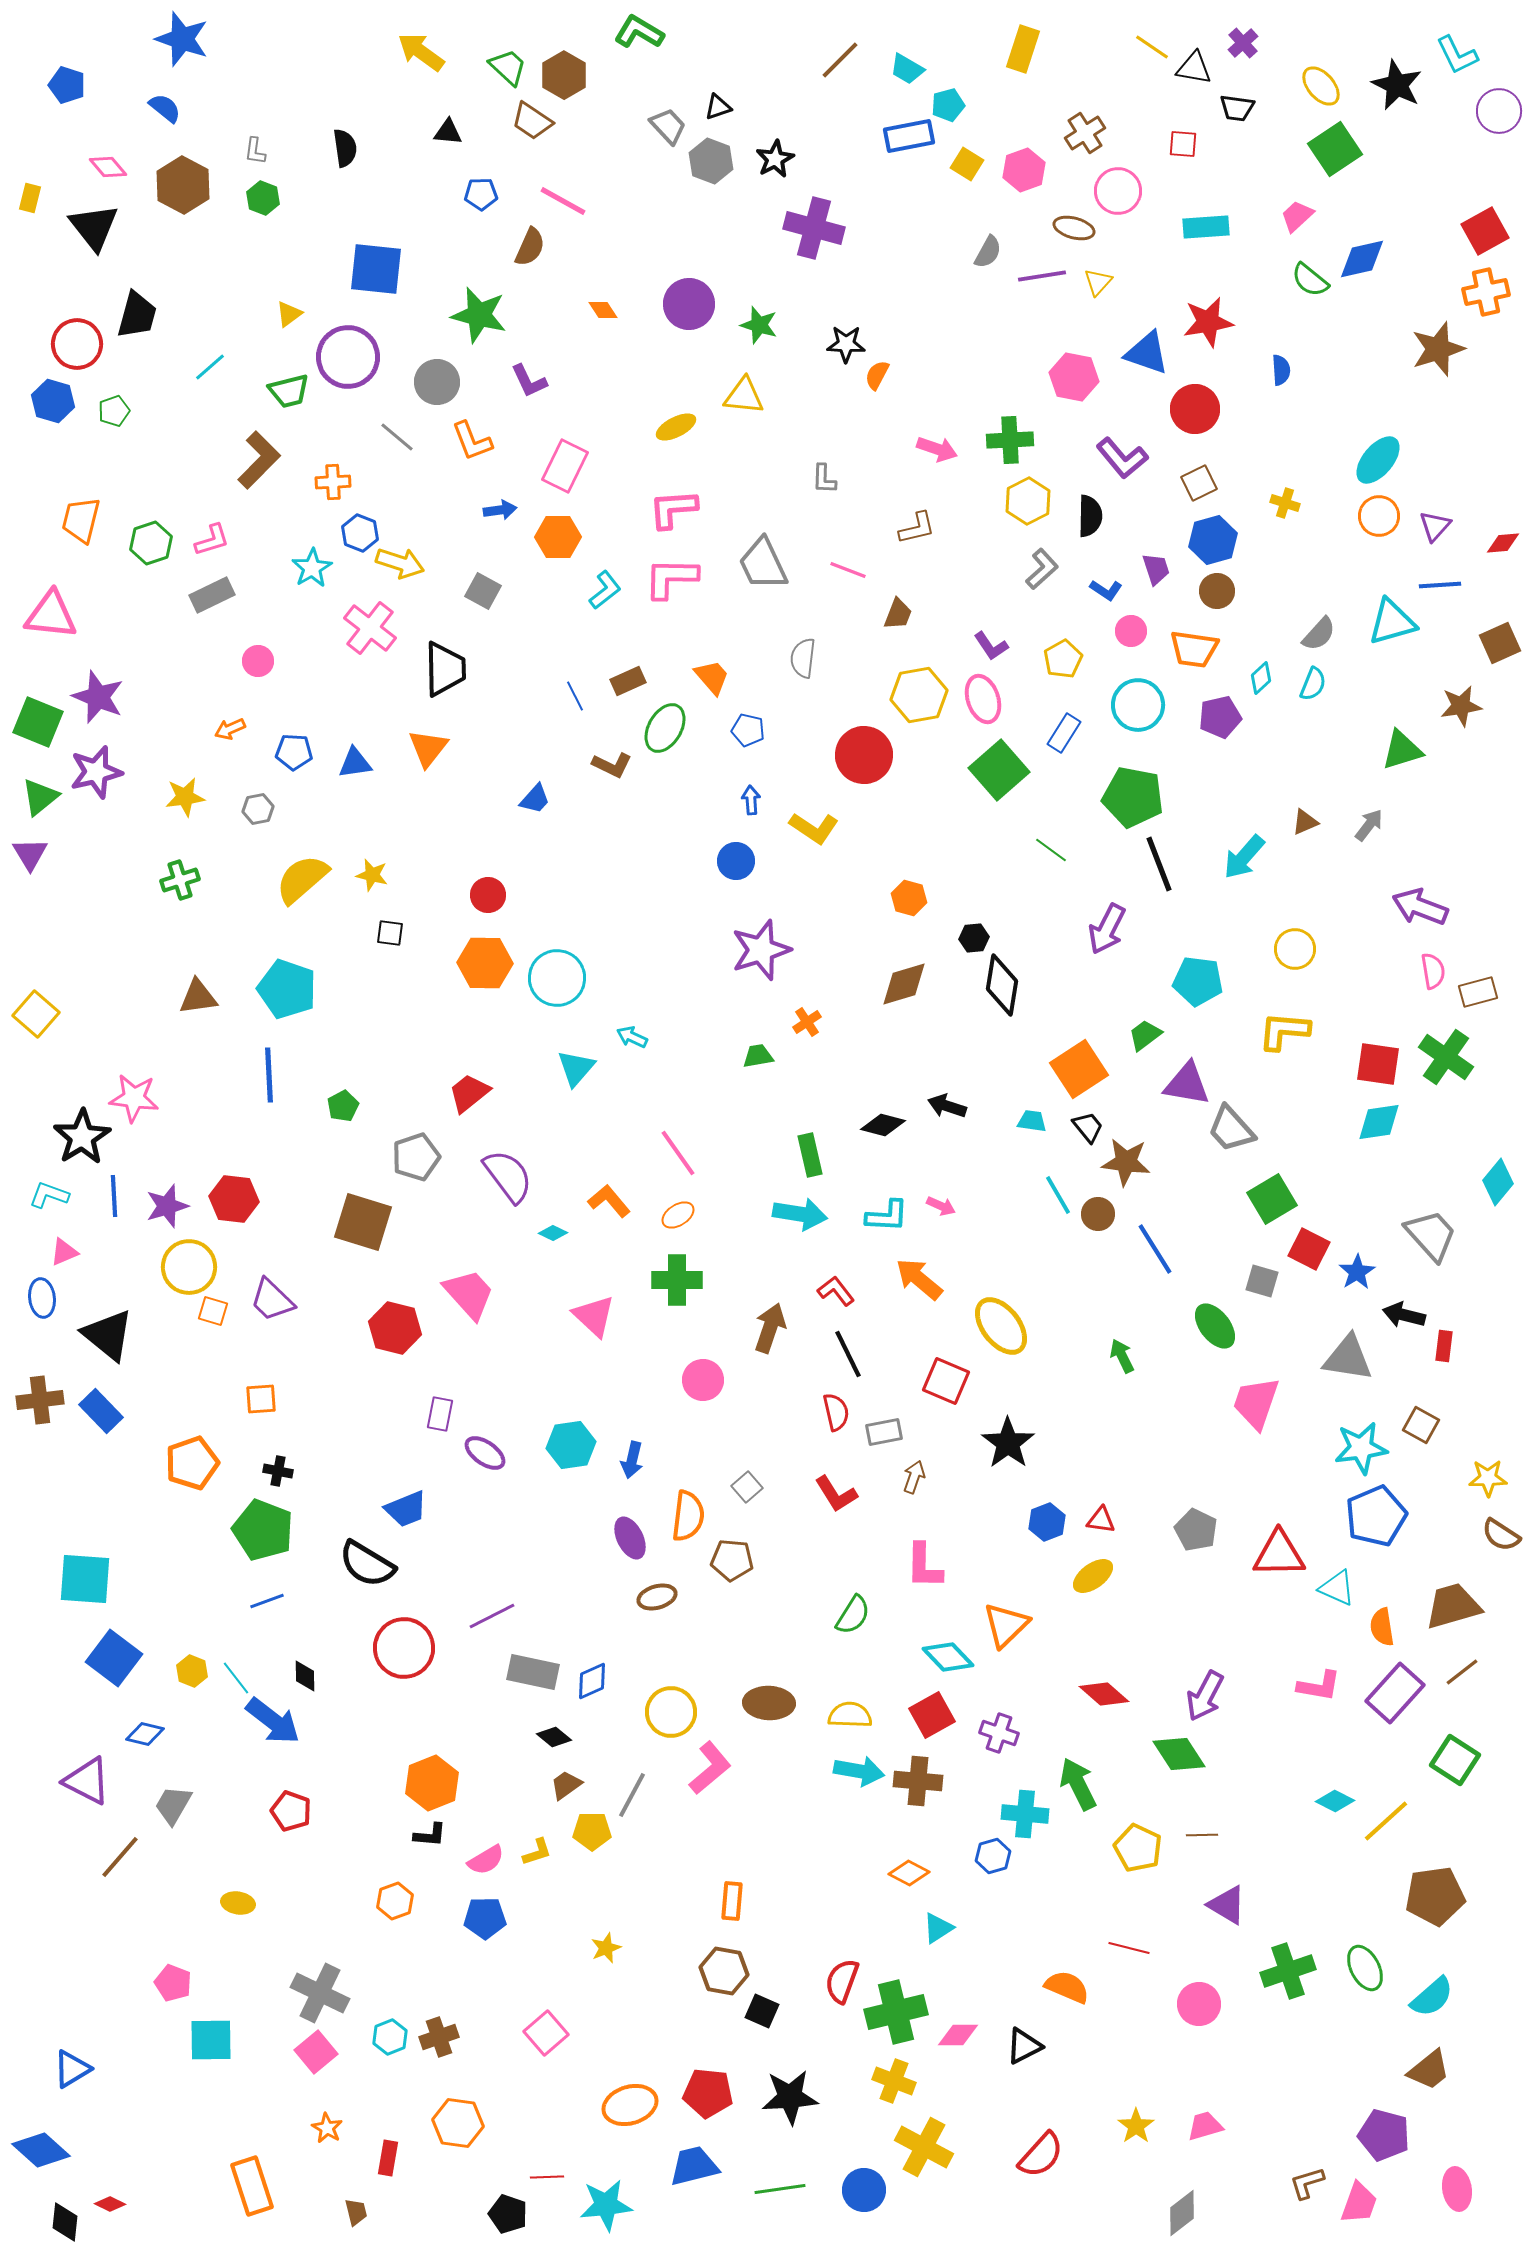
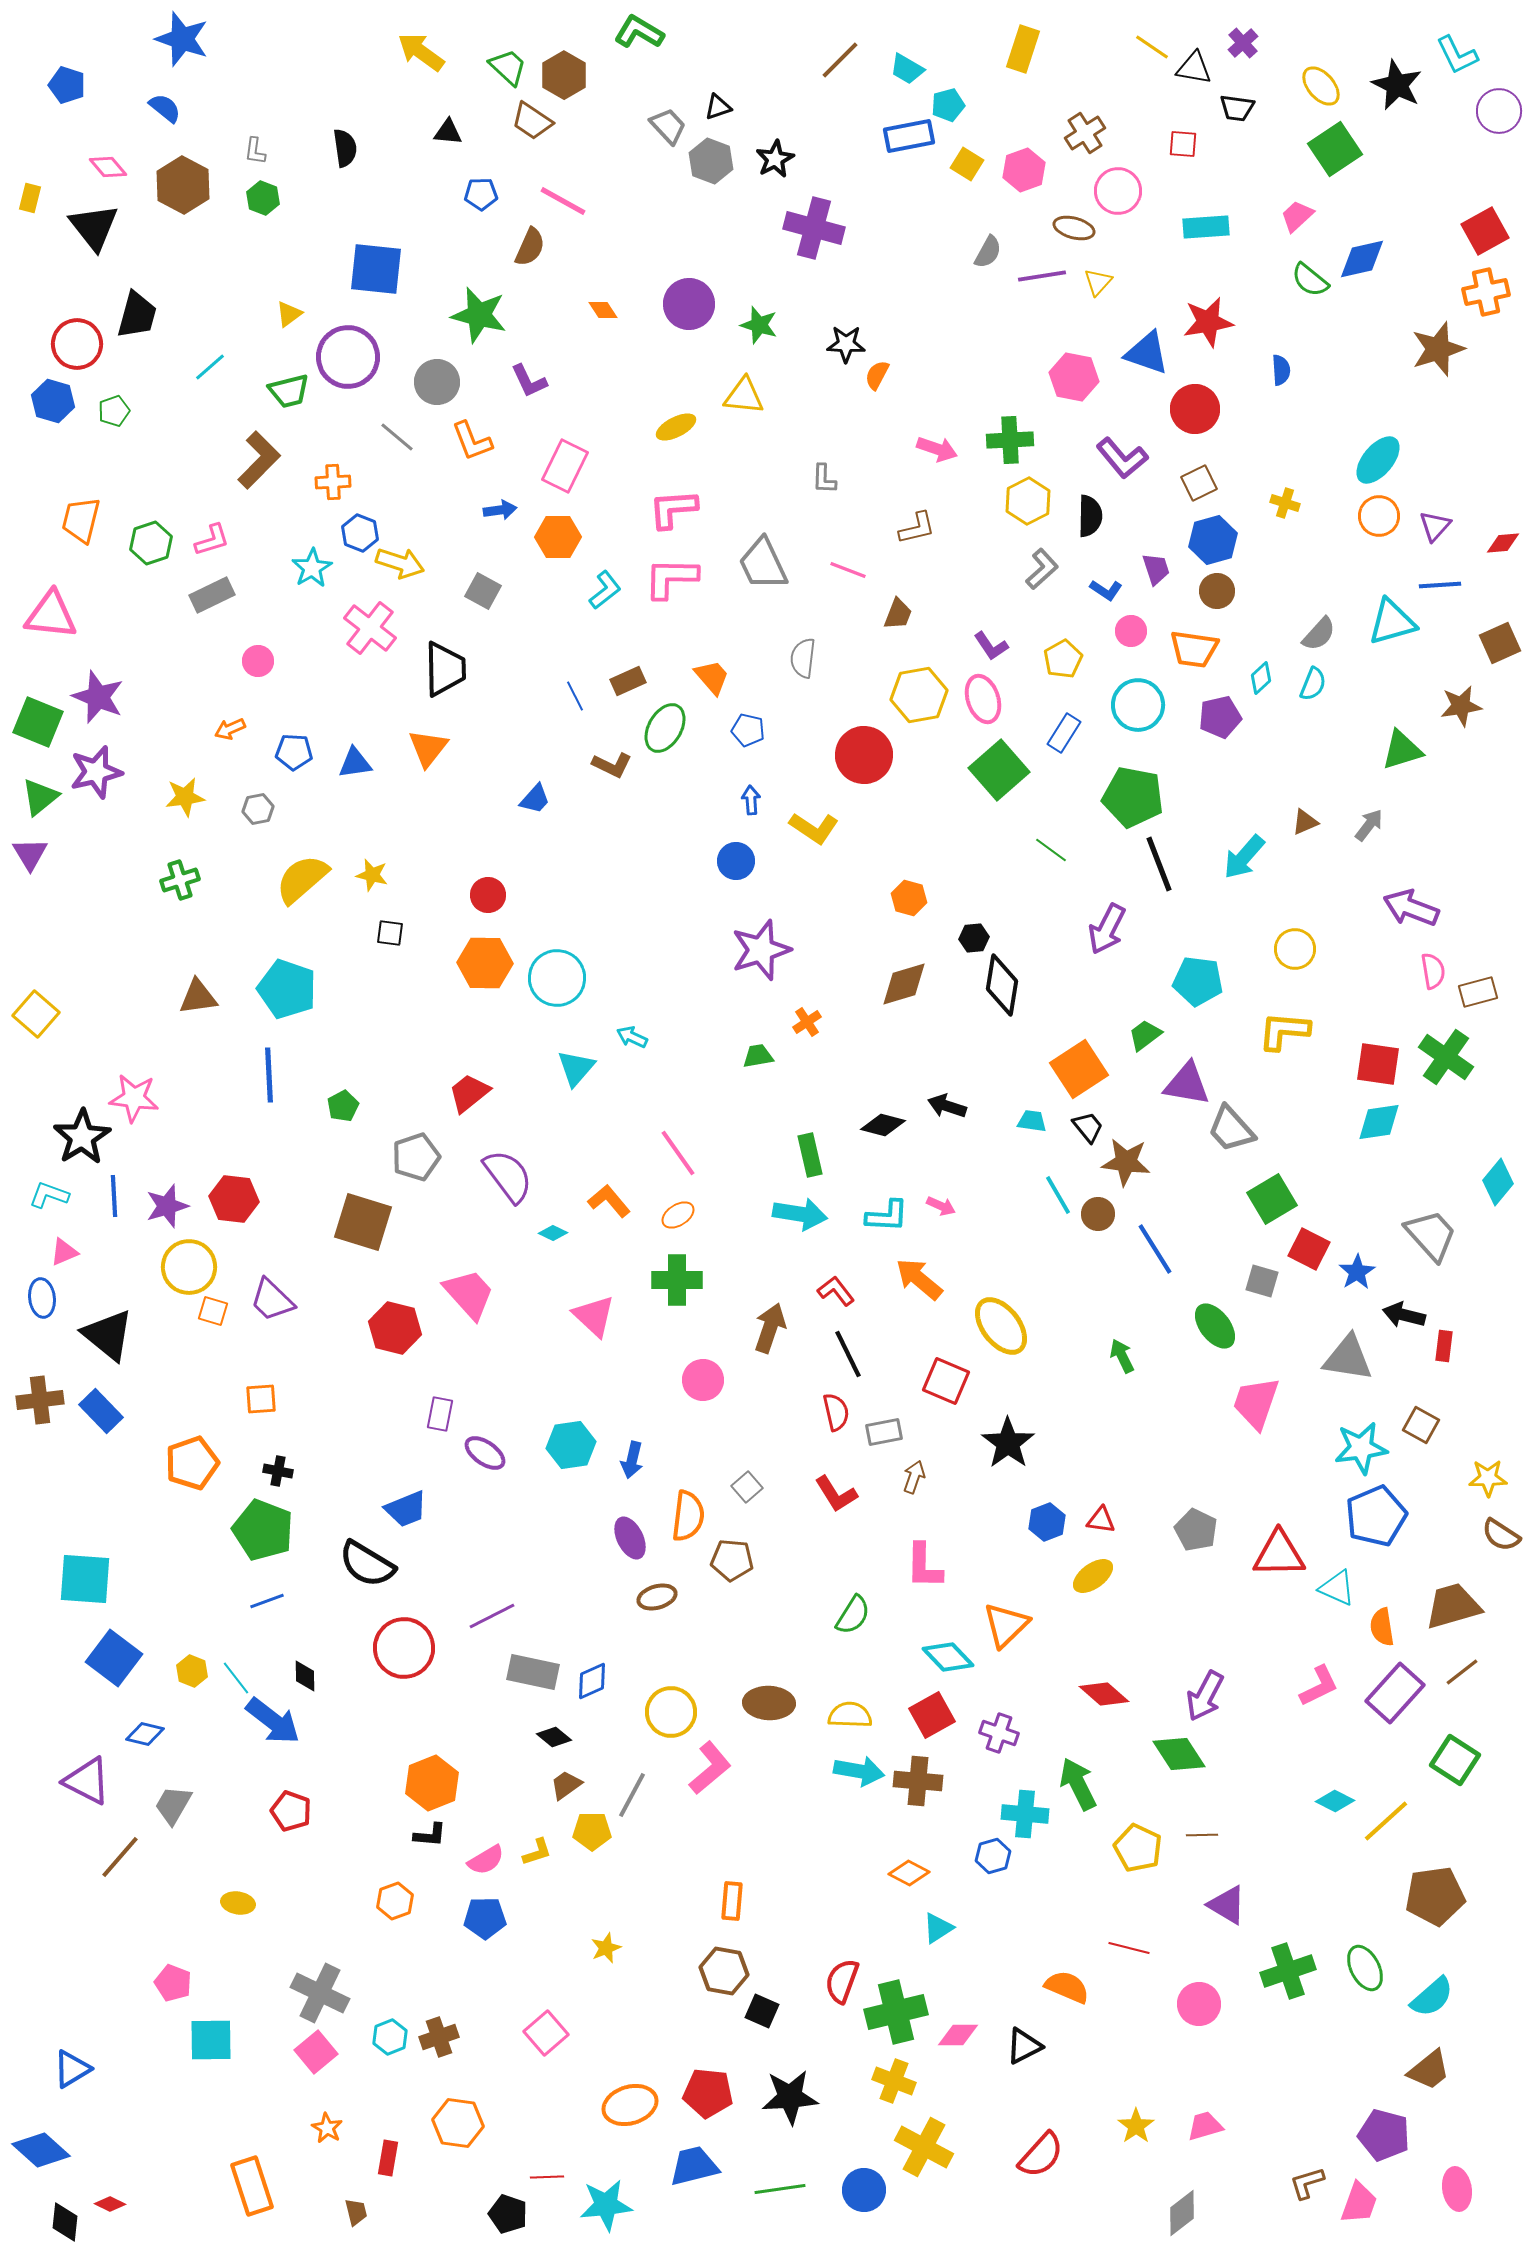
purple arrow at (1420, 907): moved 9 px left, 1 px down
pink L-shape at (1319, 1686): rotated 36 degrees counterclockwise
